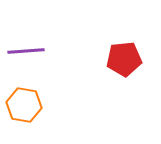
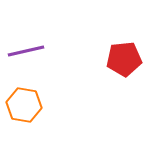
purple line: rotated 9 degrees counterclockwise
